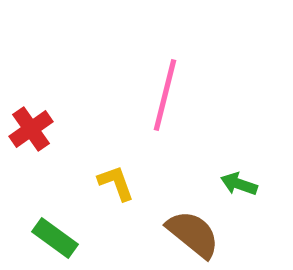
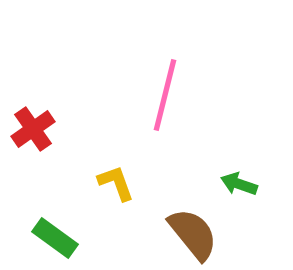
red cross: moved 2 px right
brown semicircle: rotated 12 degrees clockwise
